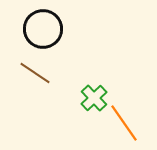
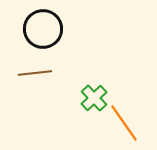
brown line: rotated 40 degrees counterclockwise
